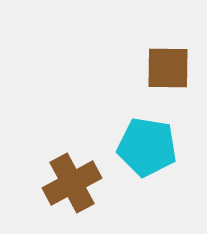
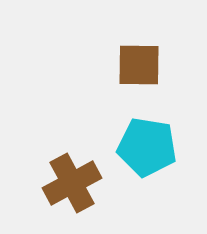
brown square: moved 29 px left, 3 px up
